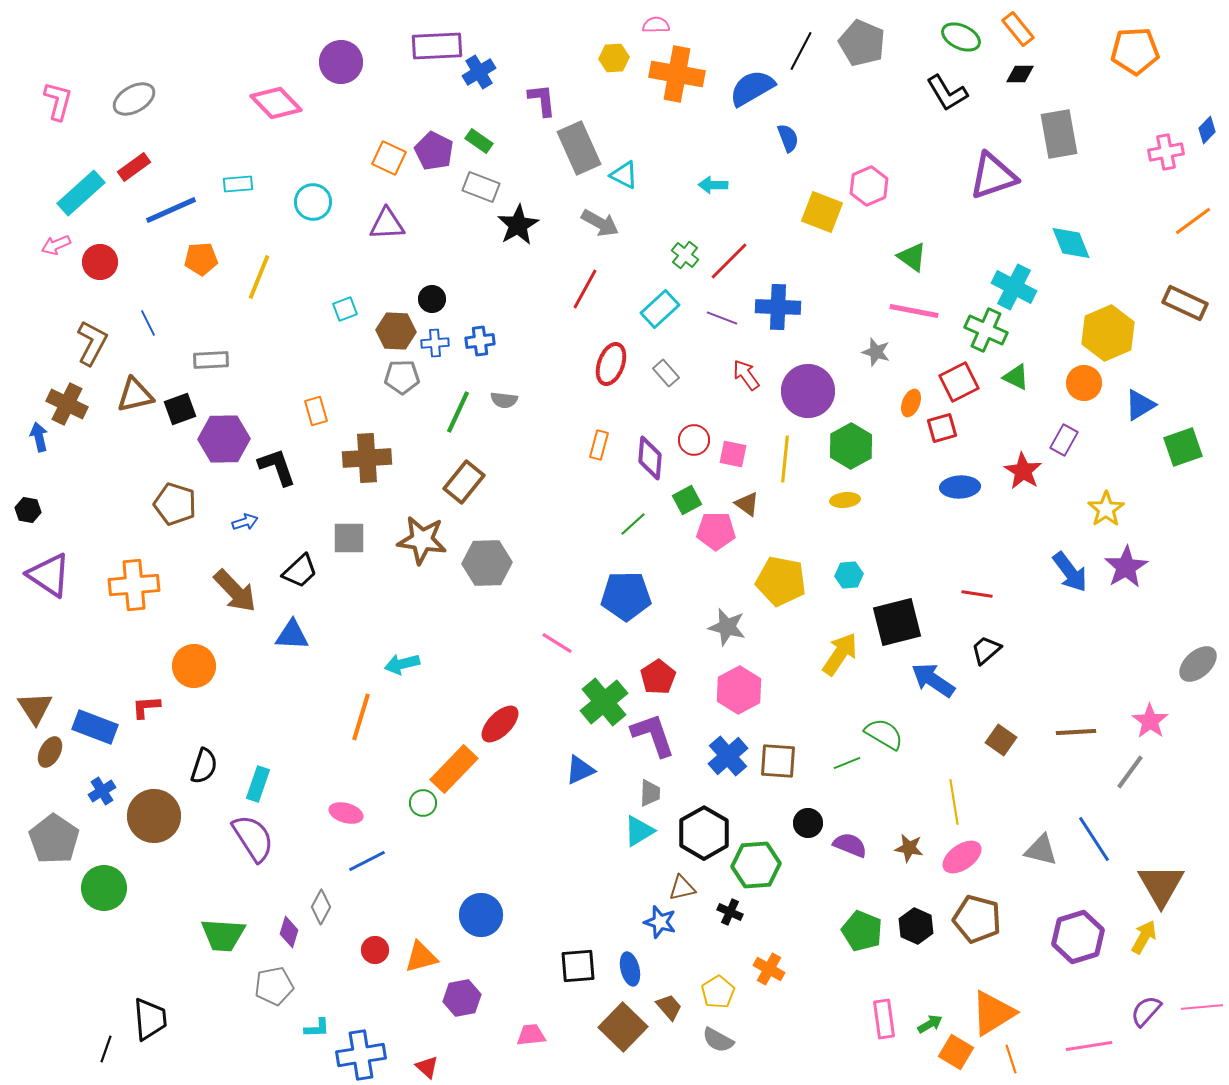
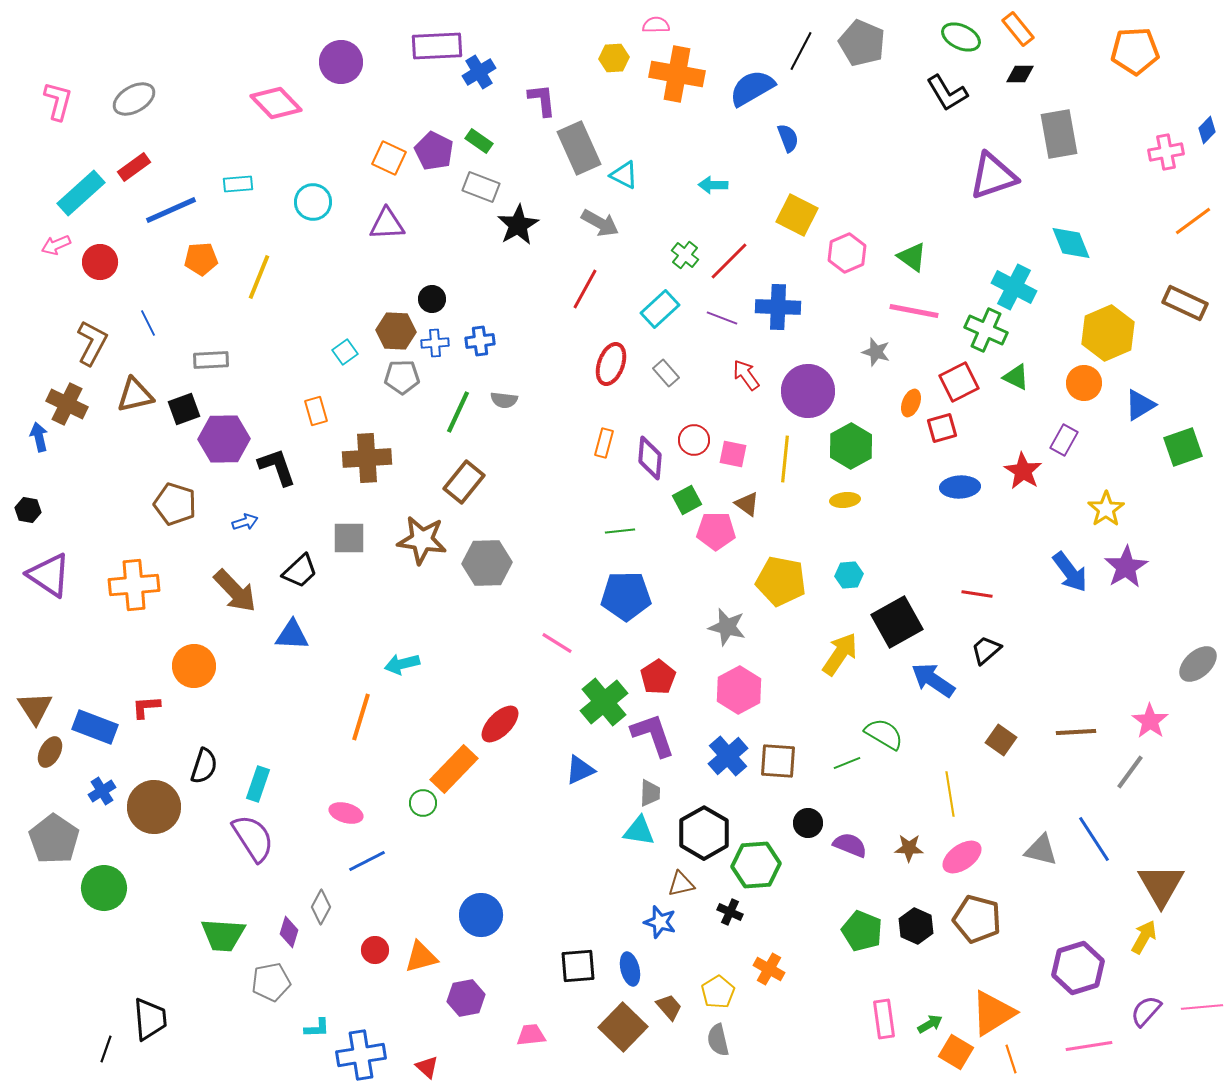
pink hexagon at (869, 186): moved 22 px left, 67 px down
yellow square at (822, 212): moved 25 px left, 3 px down; rotated 6 degrees clockwise
cyan square at (345, 309): moved 43 px down; rotated 15 degrees counterclockwise
black square at (180, 409): moved 4 px right
orange rectangle at (599, 445): moved 5 px right, 2 px up
green line at (633, 524): moved 13 px left, 7 px down; rotated 36 degrees clockwise
black square at (897, 622): rotated 15 degrees counterclockwise
yellow line at (954, 802): moved 4 px left, 8 px up
brown circle at (154, 816): moved 9 px up
cyan triangle at (639, 831): rotated 40 degrees clockwise
brown star at (909, 848): rotated 8 degrees counterclockwise
brown triangle at (682, 888): moved 1 px left, 4 px up
purple hexagon at (1078, 937): moved 31 px down
gray pentagon at (274, 986): moved 3 px left, 4 px up
purple hexagon at (462, 998): moved 4 px right
gray semicircle at (718, 1040): rotated 48 degrees clockwise
